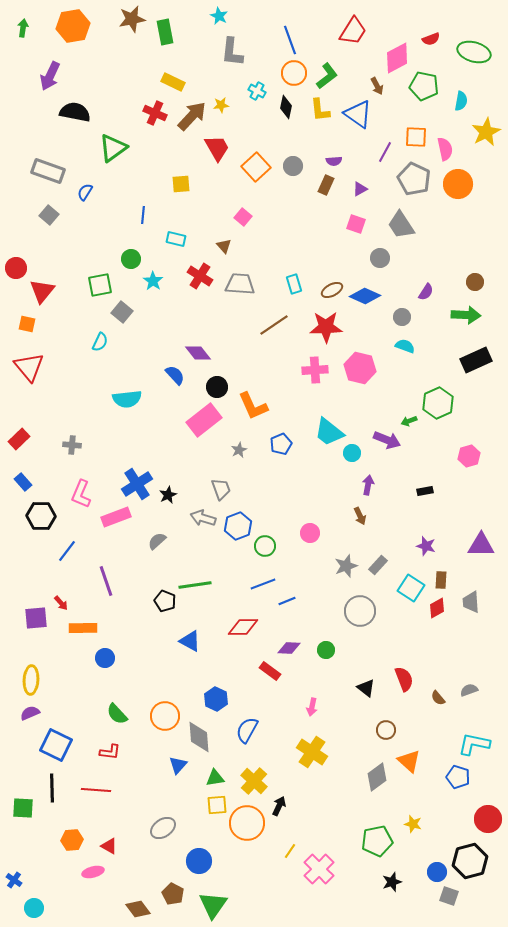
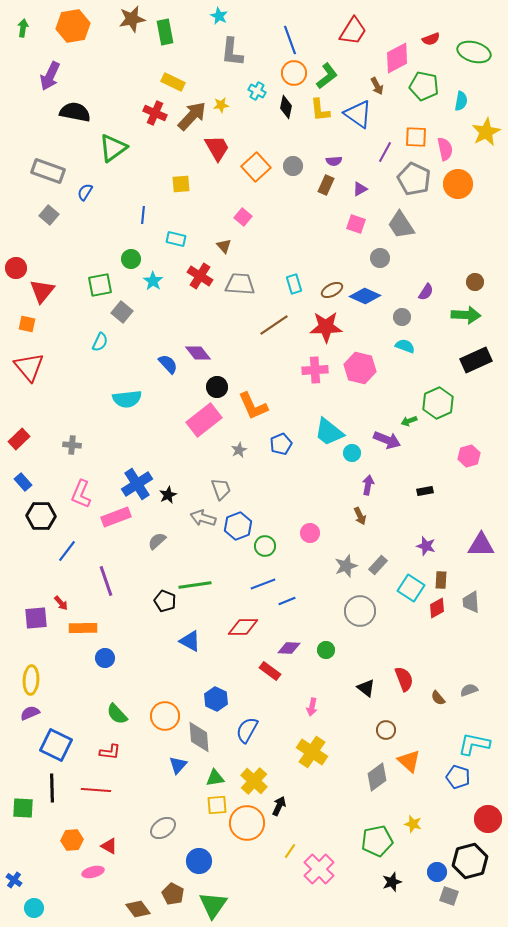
blue semicircle at (175, 375): moved 7 px left, 11 px up
